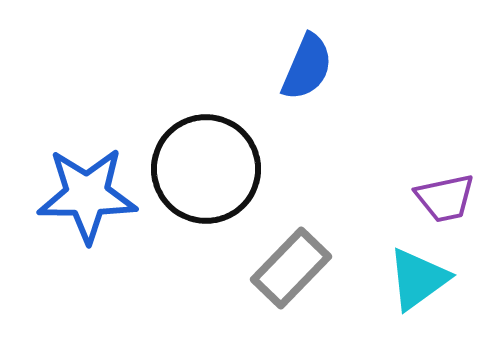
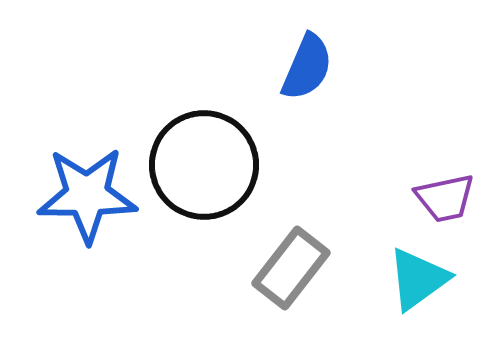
black circle: moved 2 px left, 4 px up
gray rectangle: rotated 6 degrees counterclockwise
